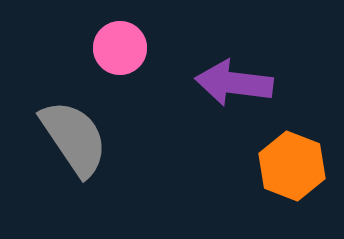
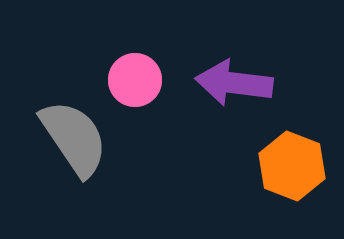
pink circle: moved 15 px right, 32 px down
